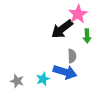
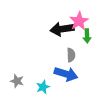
pink star: moved 1 px right, 7 px down
black arrow: rotated 30 degrees clockwise
gray semicircle: moved 1 px left, 1 px up
blue arrow: moved 1 px right, 2 px down
cyan star: moved 8 px down
